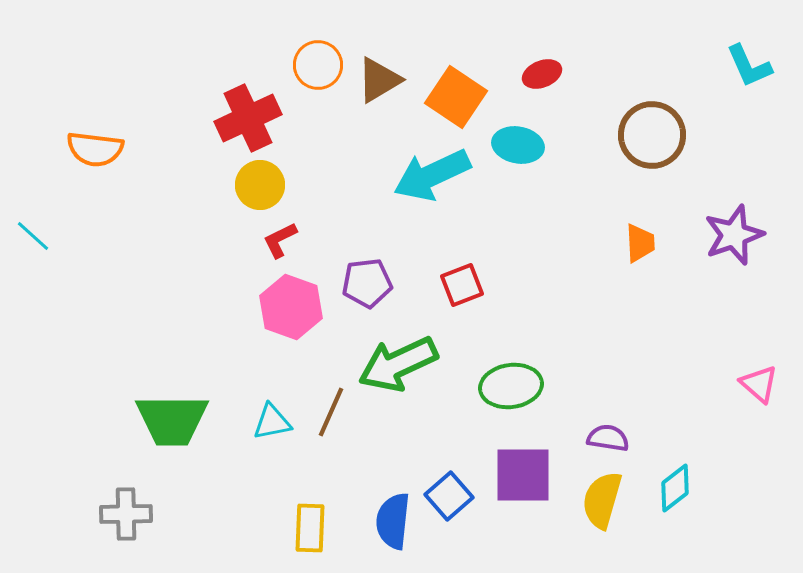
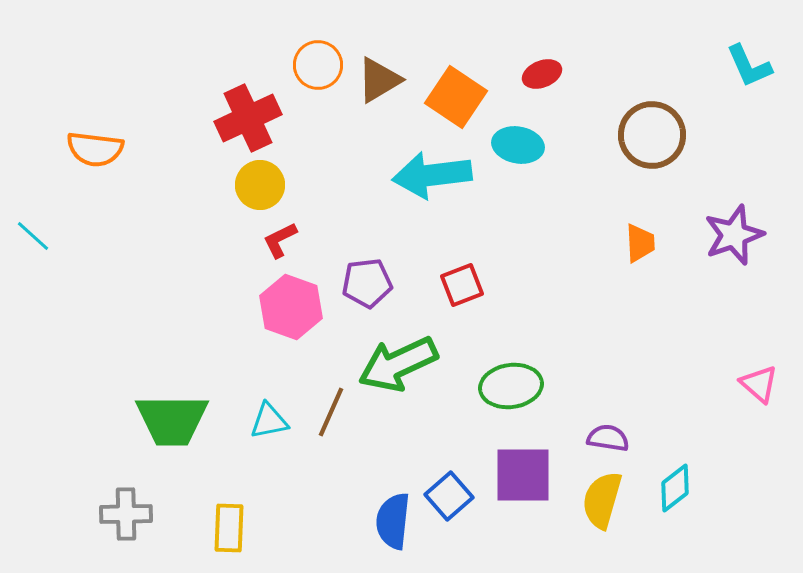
cyan arrow: rotated 18 degrees clockwise
cyan triangle: moved 3 px left, 1 px up
yellow rectangle: moved 81 px left
